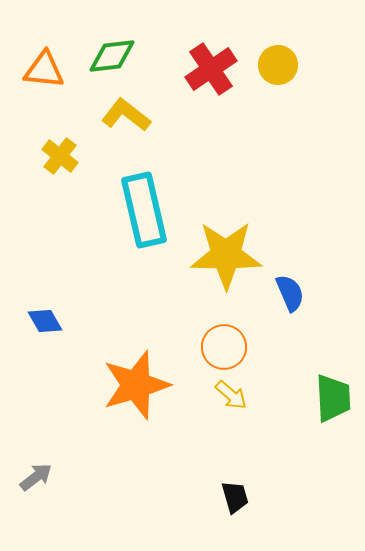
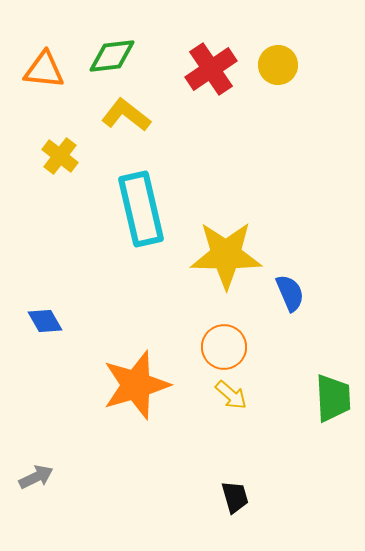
cyan rectangle: moved 3 px left, 1 px up
gray arrow: rotated 12 degrees clockwise
